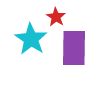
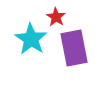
purple rectangle: rotated 12 degrees counterclockwise
